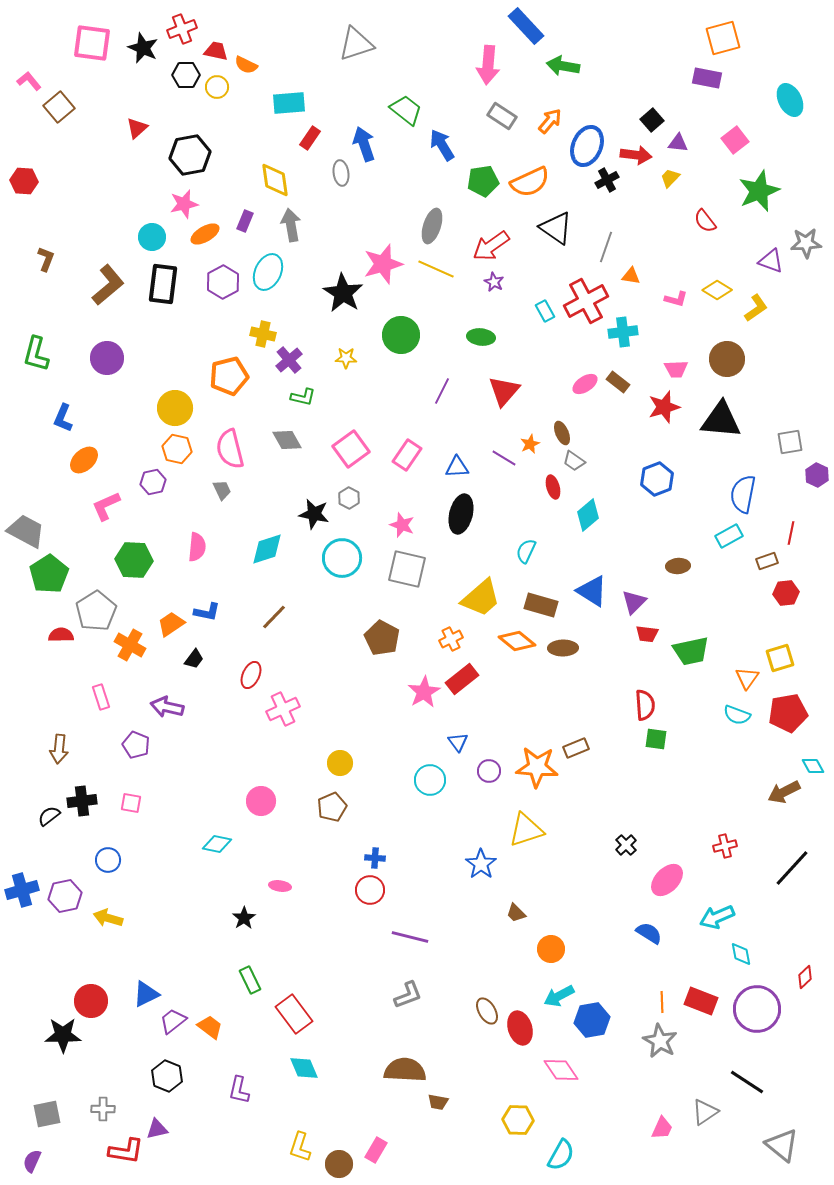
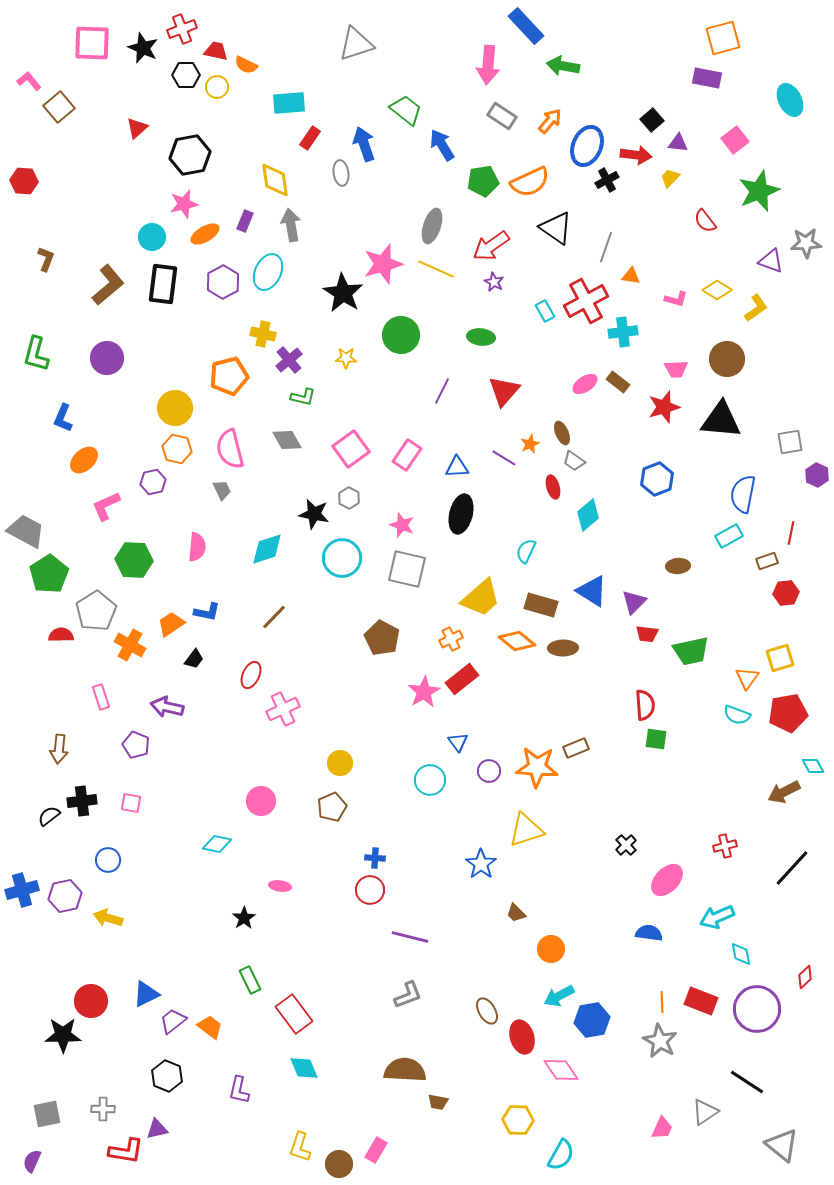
pink square at (92, 43): rotated 6 degrees counterclockwise
blue semicircle at (649, 933): rotated 24 degrees counterclockwise
red ellipse at (520, 1028): moved 2 px right, 9 px down
